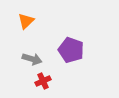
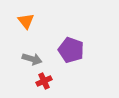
orange triangle: rotated 24 degrees counterclockwise
red cross: moved 1 px right
